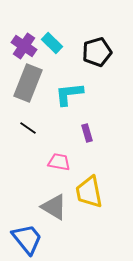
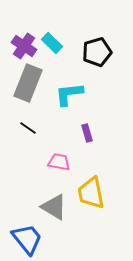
yellow trapezoid: moved 2 px right, 1 px down
